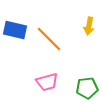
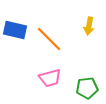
pink trapezoid: moved 3 px right, 4 px up
